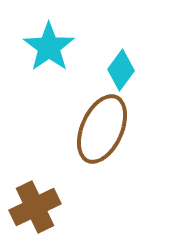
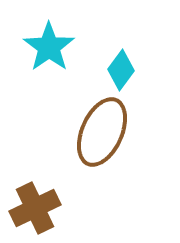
brown ellipse: moved 3 px down
brown cross: moved 1 px down
